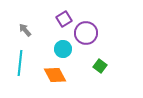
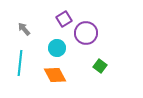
gray arrow: moved 1 px left, 1 px up
cyan circle: moved 6 px left, 1 px up
